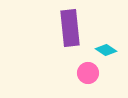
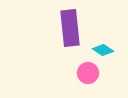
cyan diamond: moved 3 px left
